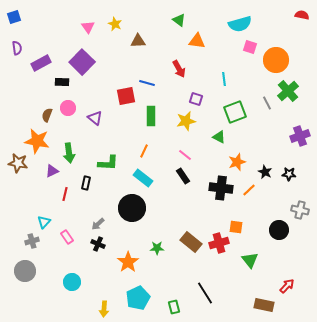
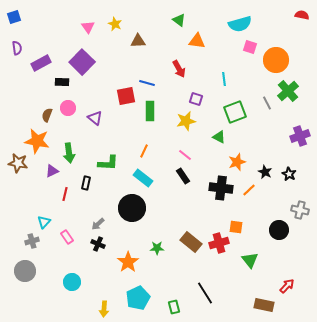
green rectangle at (151, 116): moved 1 px left, 5 px up
black star at (289, 174): rotated 24 degrees clockwise
